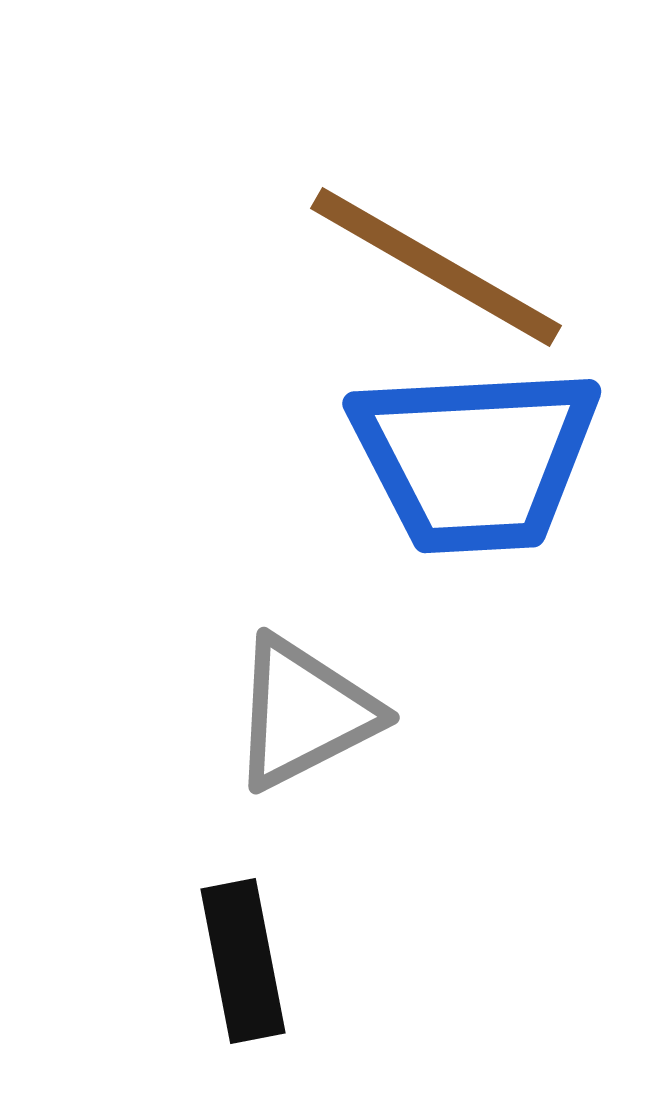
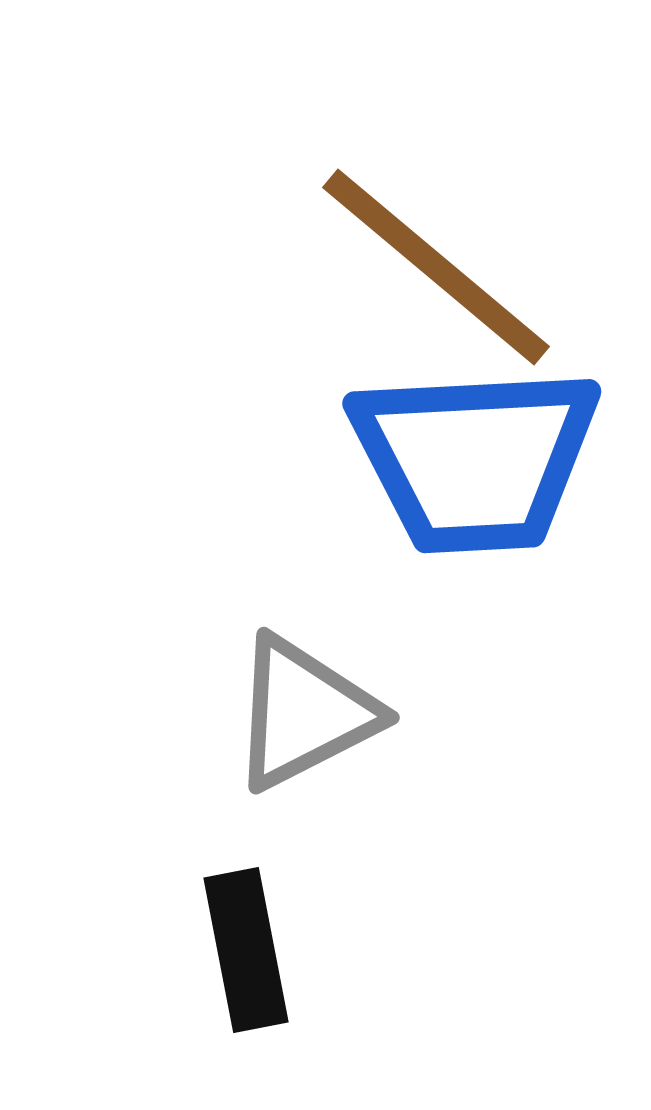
brown line: rotated 10 degrees clockwise
black rectangle: moved 3 px right, 11 px up
